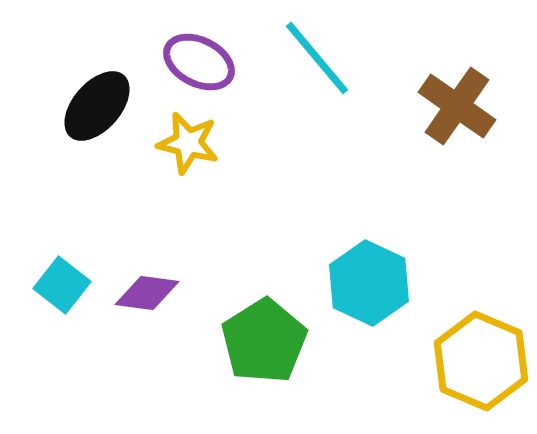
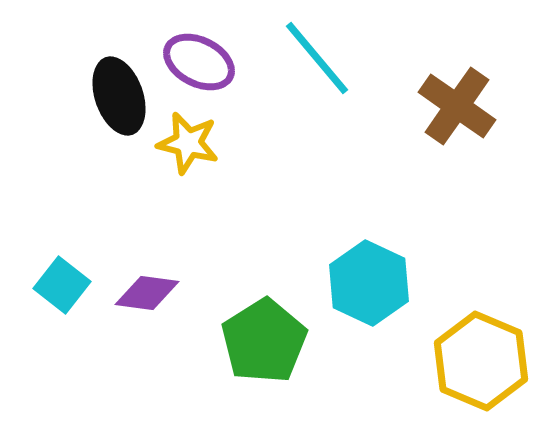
black ellipse: moved 22 px right, 10 px up; rotated 60 degrees counterclockwise
